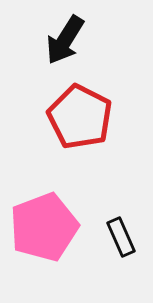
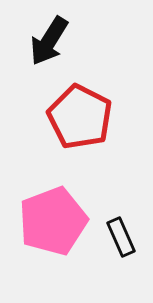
black arrow: moved 16 px left, 1 px down
pink pentagon: moved 9 px right, 6 px up
